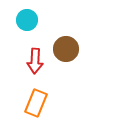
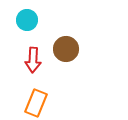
red arrow: moved 2 px left, 1 px up
